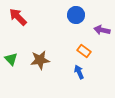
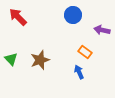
blue circle: moved 3 px left
orange rectangle: moved 1 px right, 1 px down
brown star: rotated 12 degrees counterclockwise
